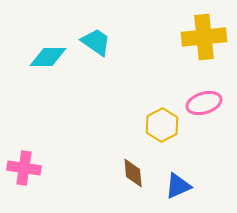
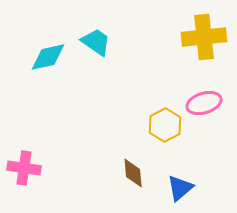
cyan diamond: rotated 12 degrees counterclockwise
yellow hexagon: moved 3 px right
blue triangle: moved 2 px right, 2 px down; rotated 16 degrees counterclockwise
